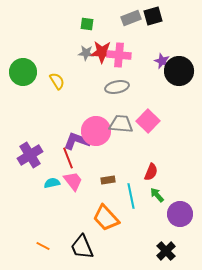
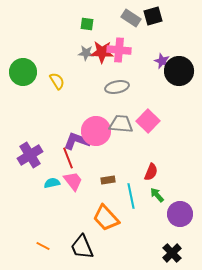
gray rectangle: rotated 54 degrees clockwise
pink cross: moved 5 px up
black cross: moved 6 px right, 2 px down
